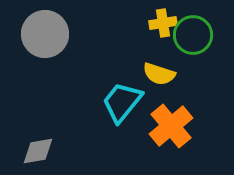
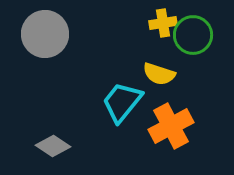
orange cross: rotated 12 degrees clockwise
gray diamond: moved 15 px right, 5 px up; rotated 44 degrees clockwise
